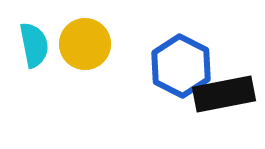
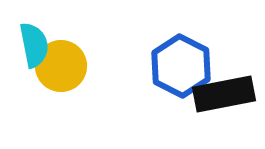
yellow circle: moved 24 px left, 22 px down
